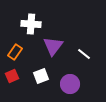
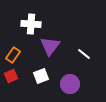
purple triangle: moved 3 px left
orange rectangle: moved 2 px left, 3 px down
red square: moved 1 px left
